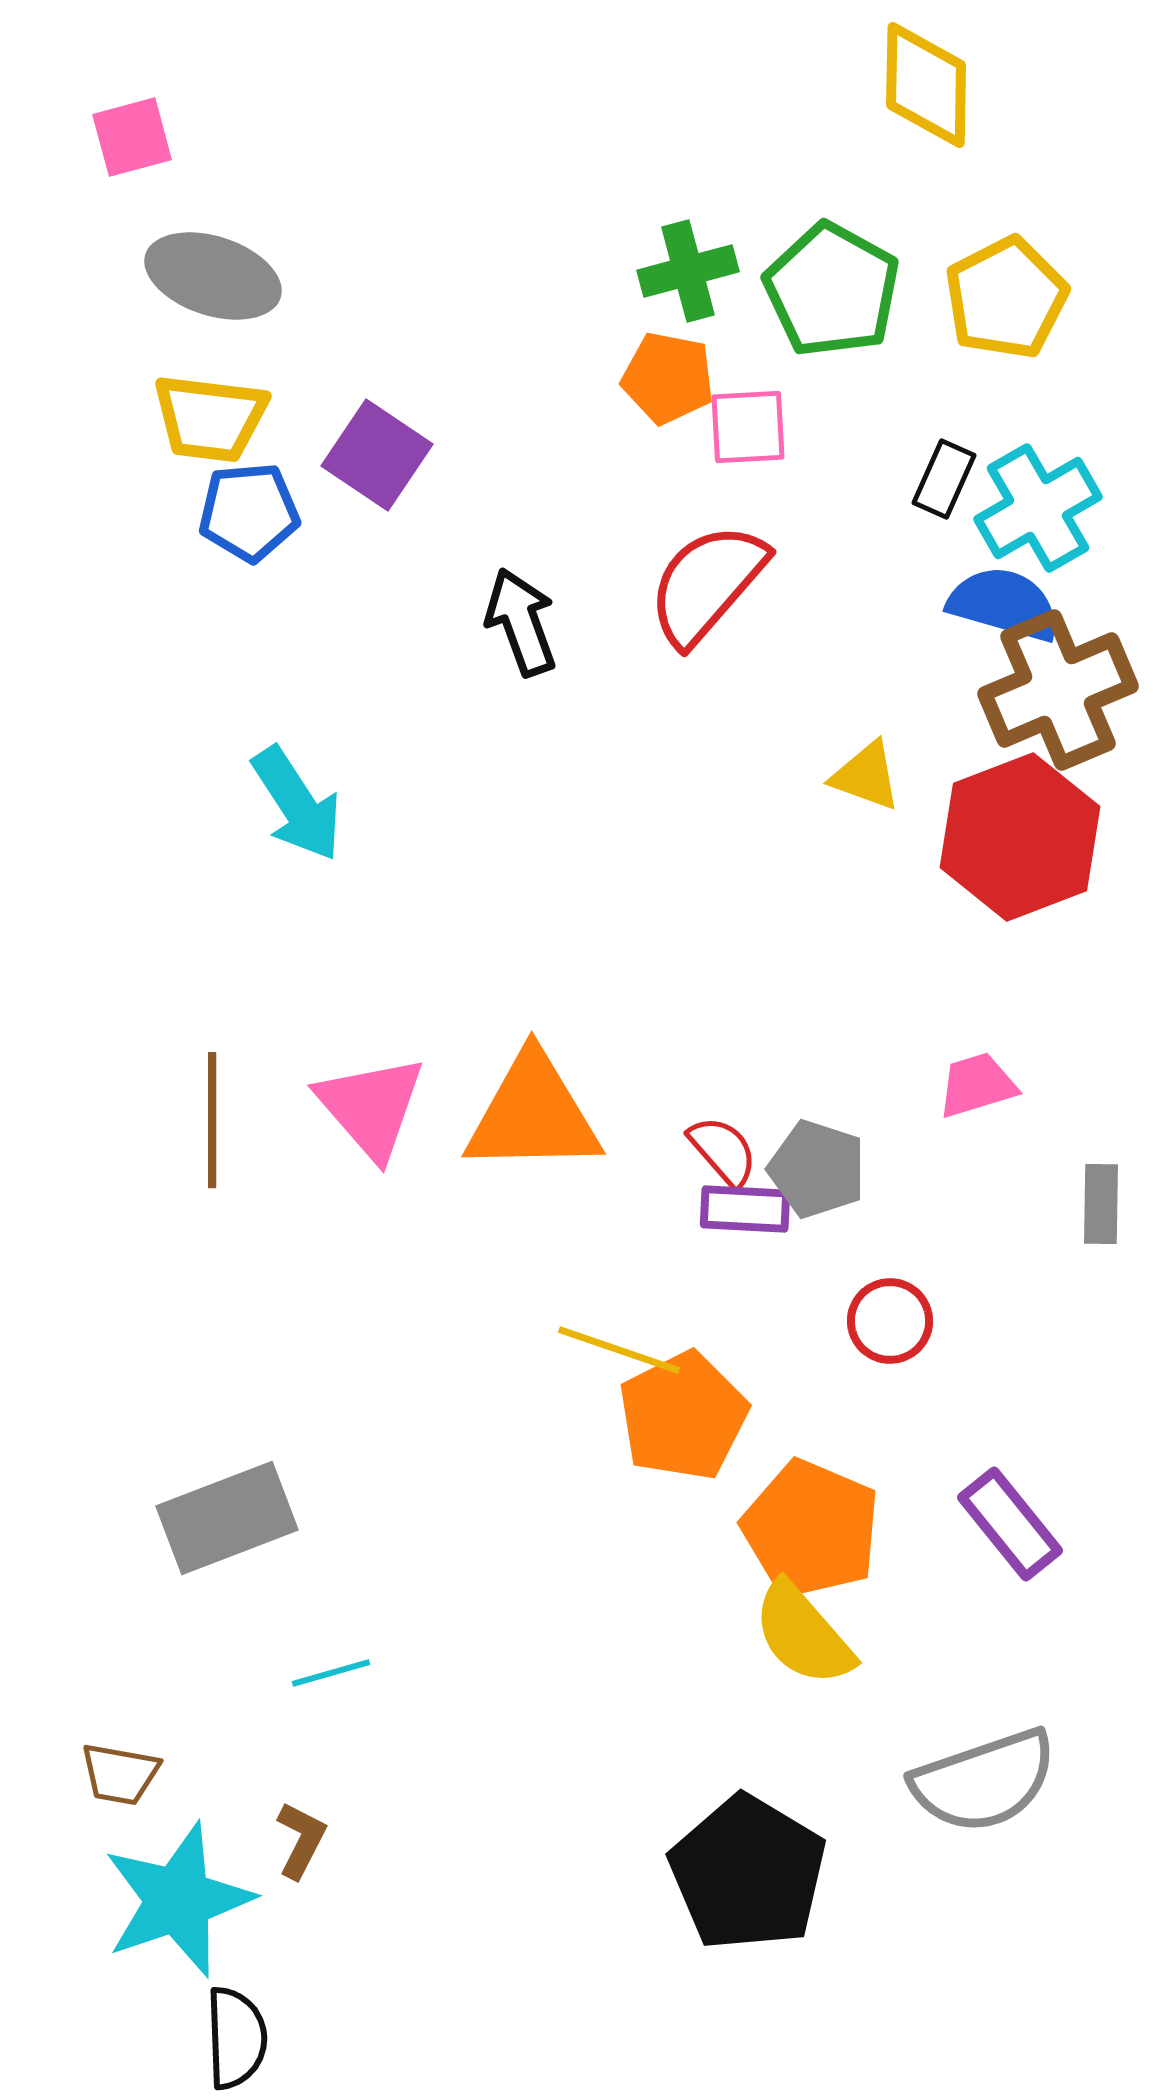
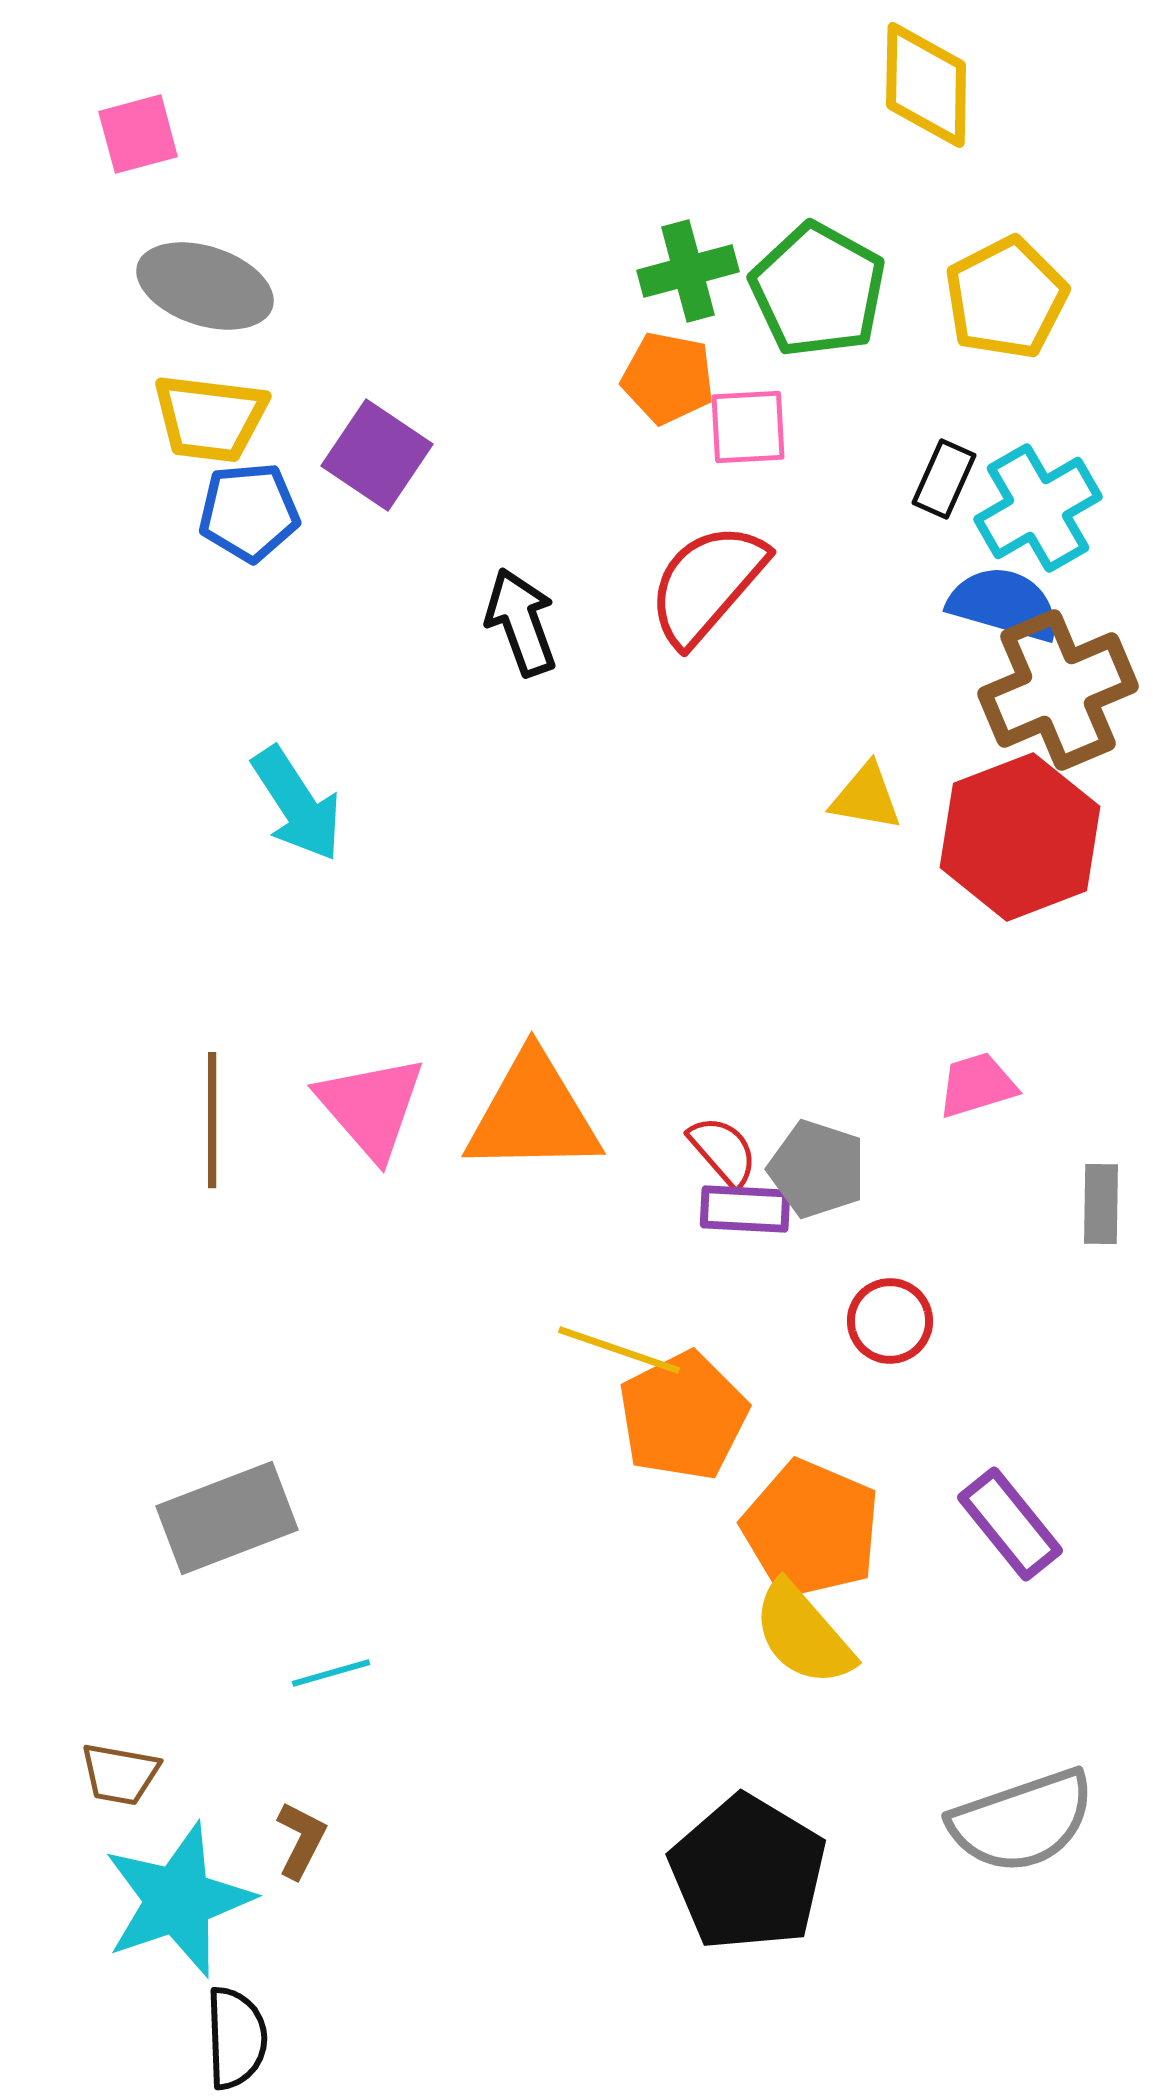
pink square at (132, 137): moved 6 px right, 3 px up
gray ellipse at (213, 276): moved 8 px left, 10 px down
green pentagon at (832, 290): moved 14 px left
yellow triangle at (866, 776): moved 21 px down; rotated 10 degrees counterclockwise
gray semicircle at (984, 1781): moved 38 px right, 40 px down
